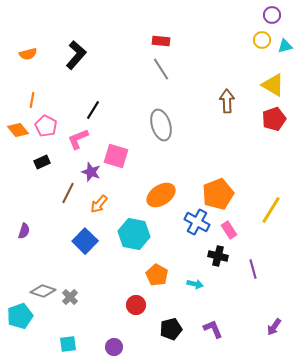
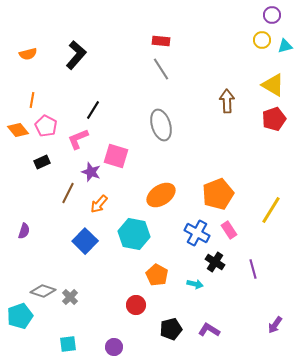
blue cross at (197, 222): moved 11 px down
black cross at (218, 256): moved 3 px left, 6 px down; rotated 18 degrees clockwise
purple arrow at (274, 327): moved 1 px right, 2 px up
purple L-shape at (213, 329): moved 4 px left, 1 px down; rotated 35 degrees counterclockwise
